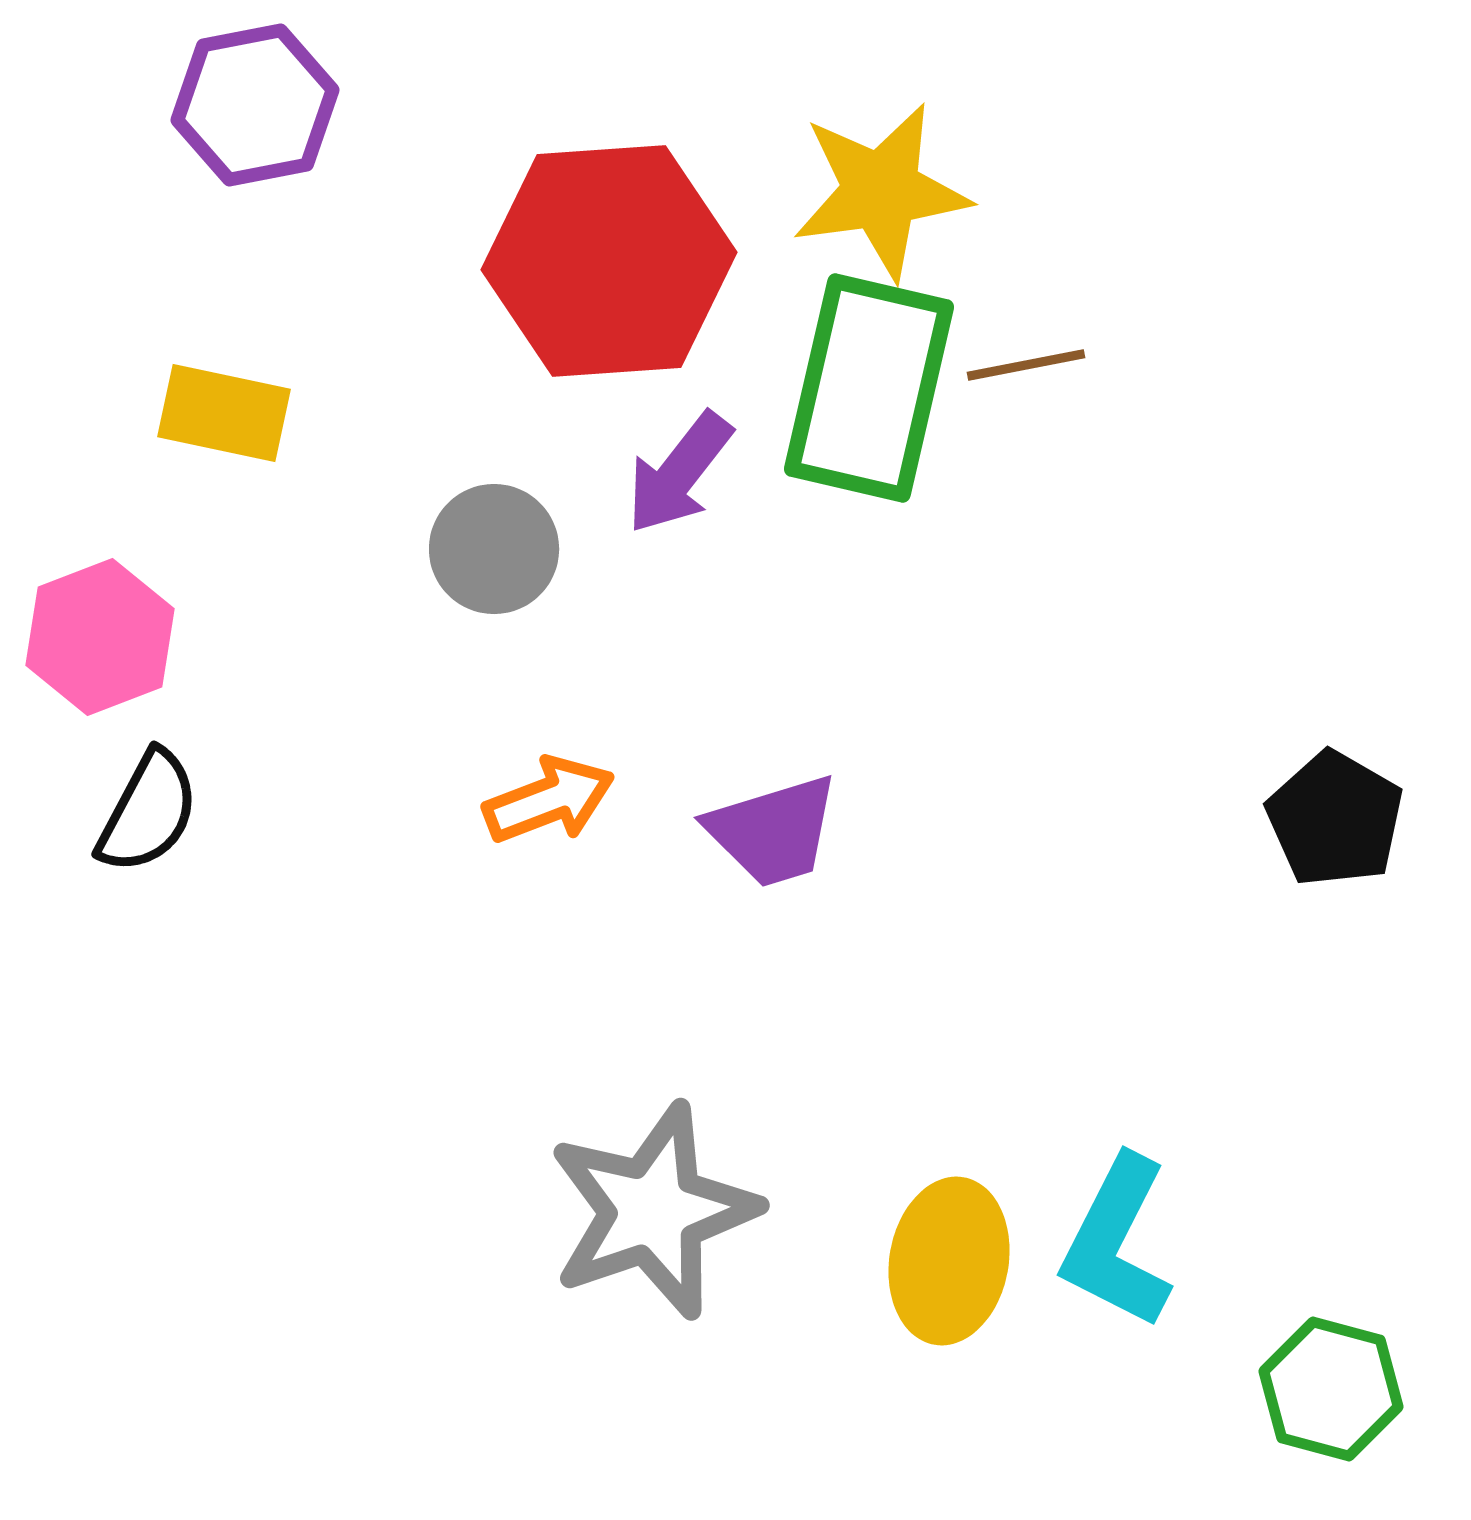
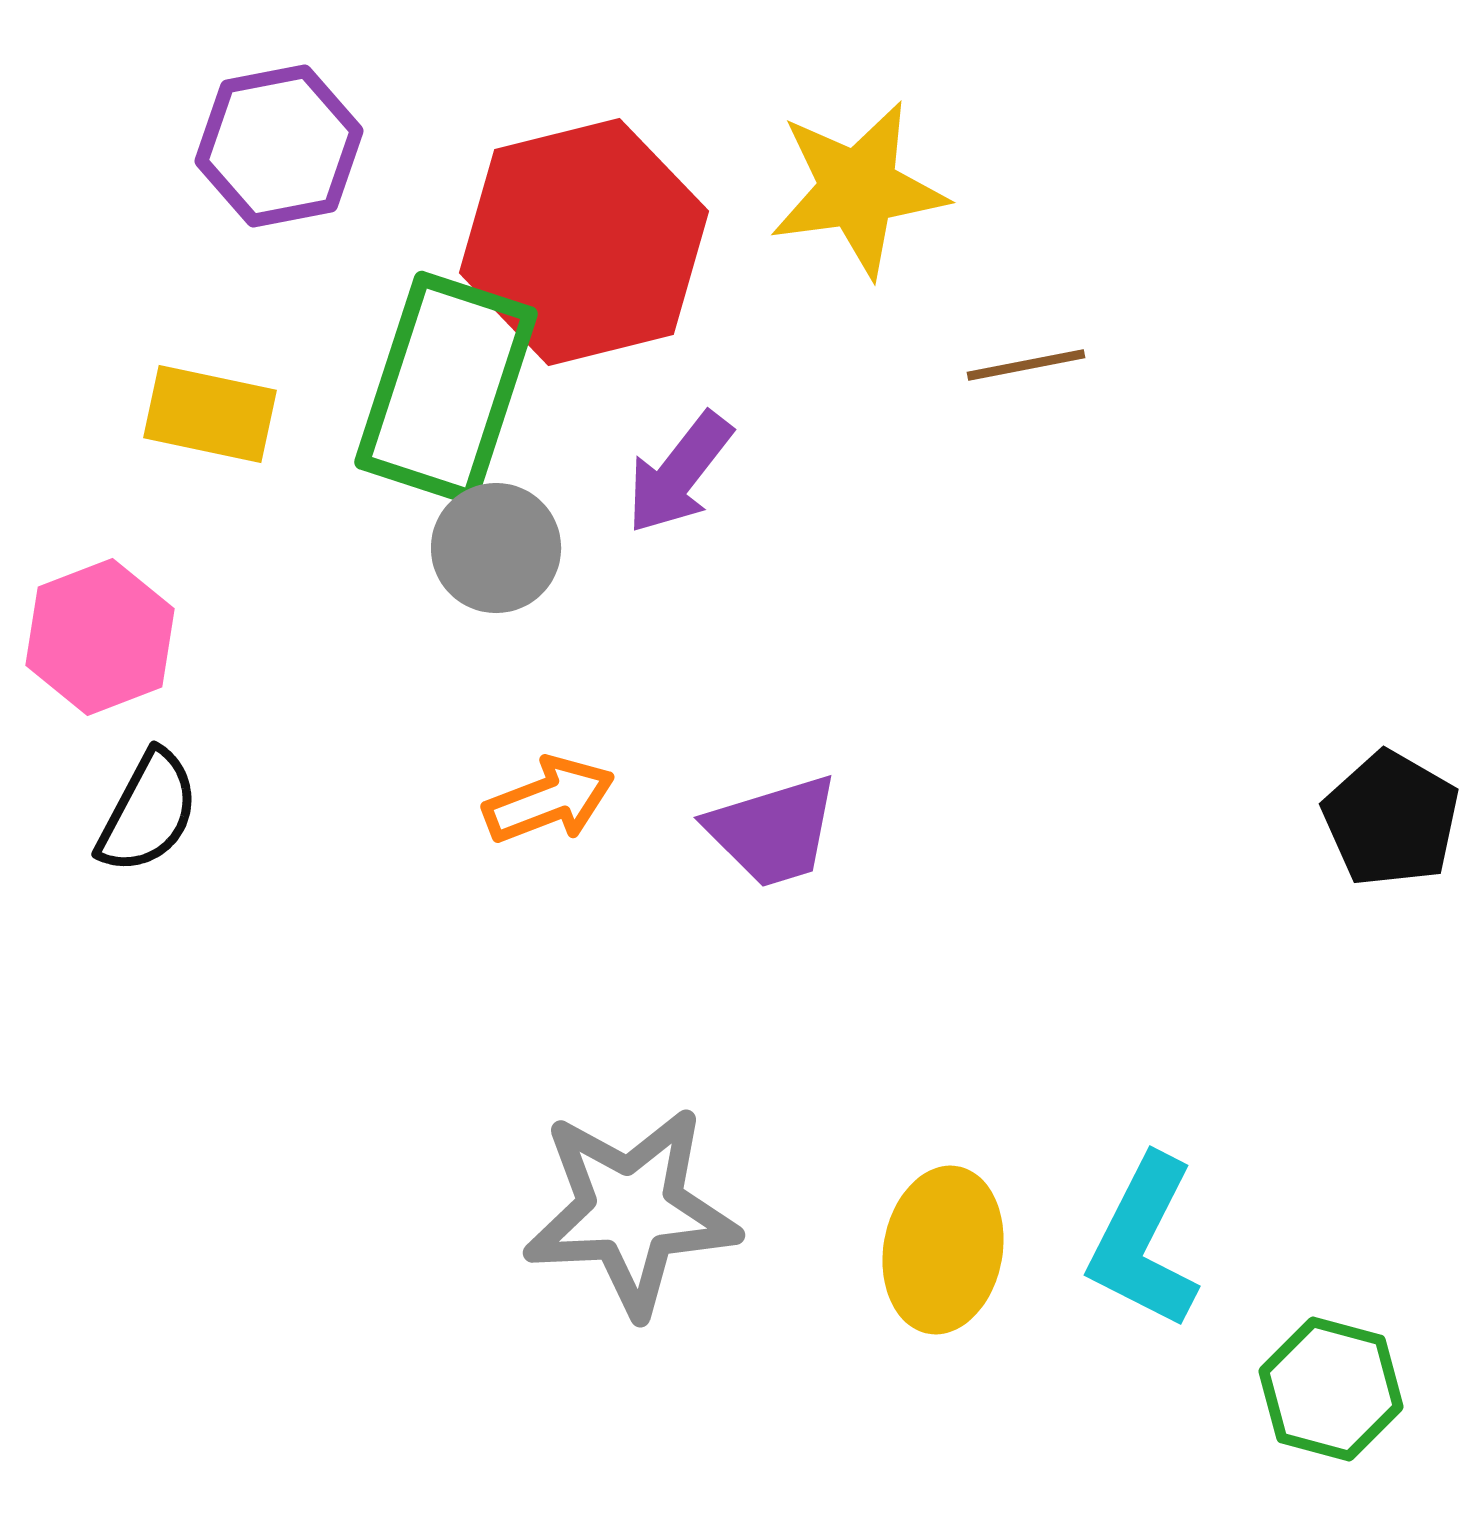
purple hexagon: moved 24 px right, 41 px down
yellow star: moved 23 px left, 2 px up
red hexagon: moved 25 px left, 19 px up; rotated 10 degrees counterclockwise
green rectangle: moved 423 px left; rotated 5 degrees clockwise
yellow rectangle: moved 14 px left, 1 px down
gray circle: moved 2 px right, 1 px up
black pentagon: moved 56 px right
gray star: moved 22 px left; rotated 16 degrees clockwise
cyan L-shape: moved 27 px right
yellow ellipse: moved 6 px left, 11 px up
